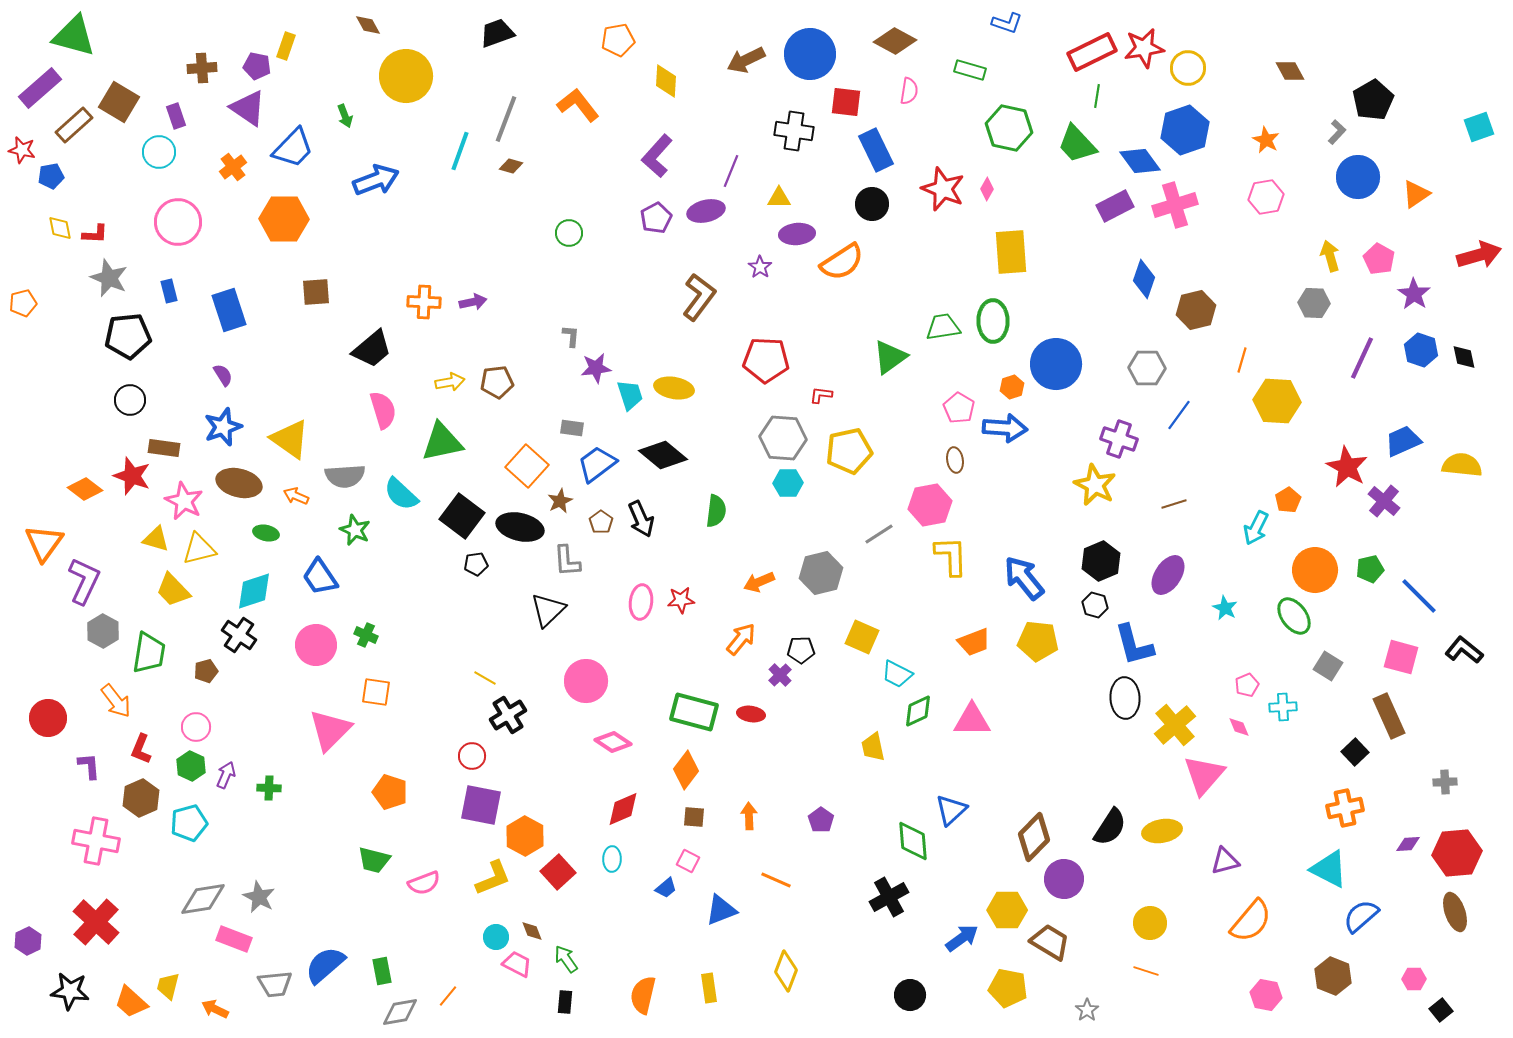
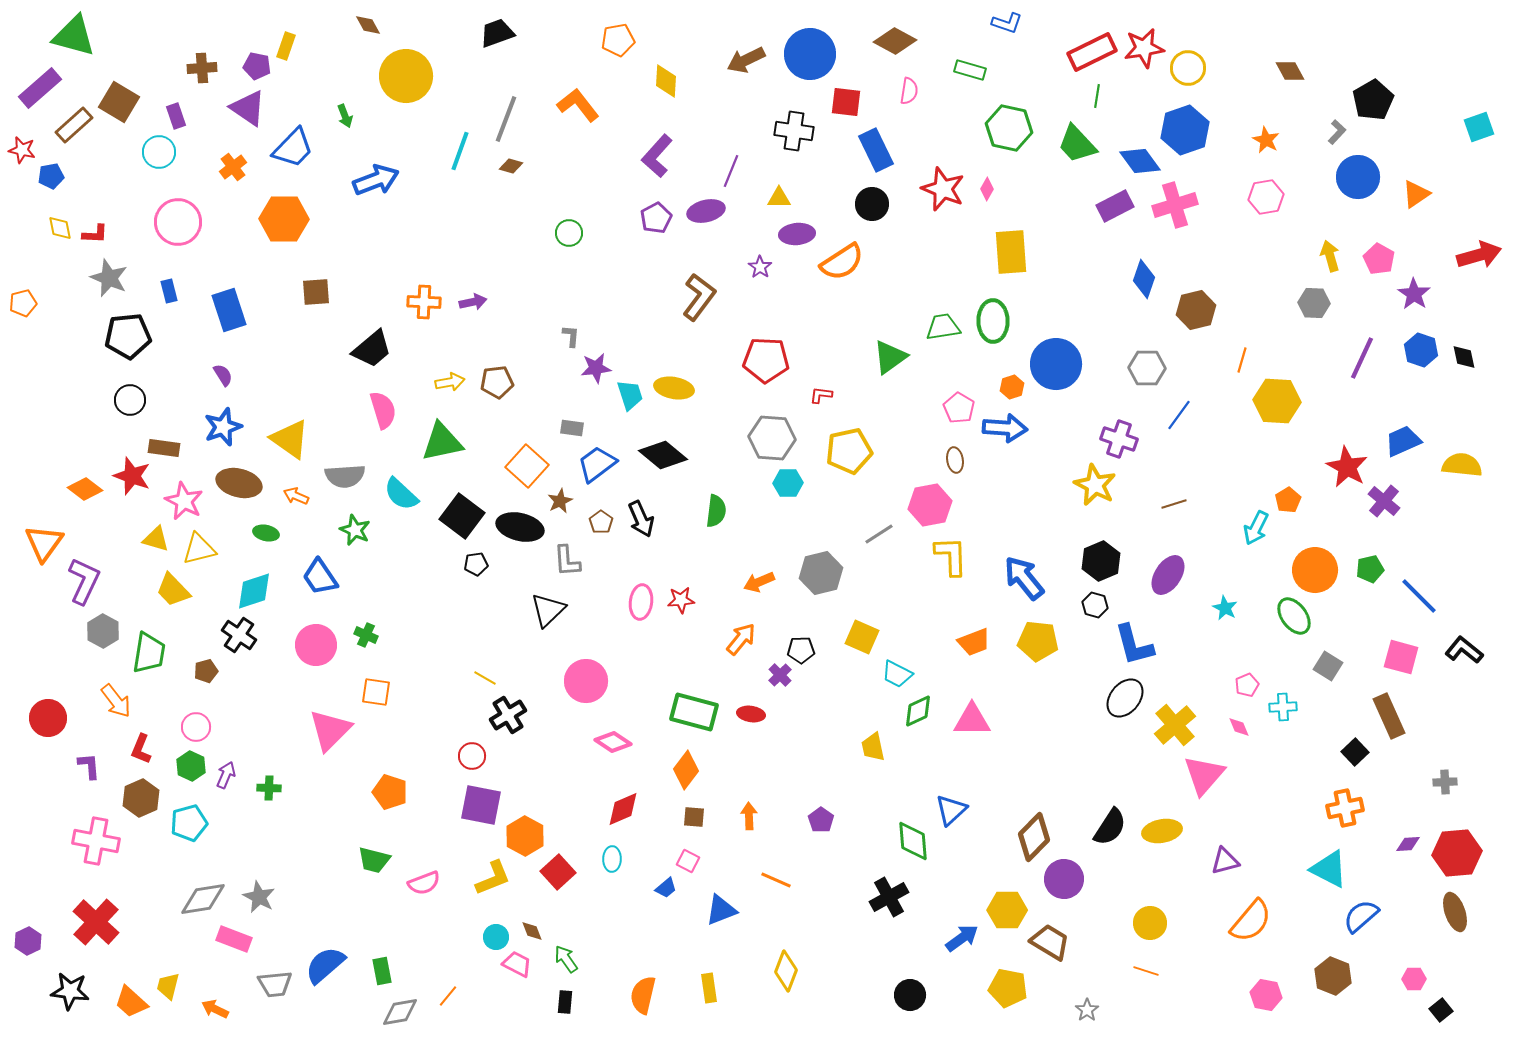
gray hexagon at (783, 438): moved 11 px left
black ellipse at (1125, 698): rotated 42 degrees clockwise
